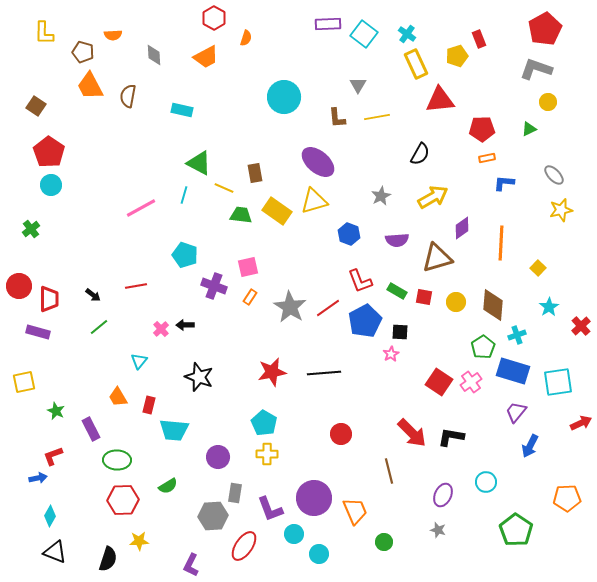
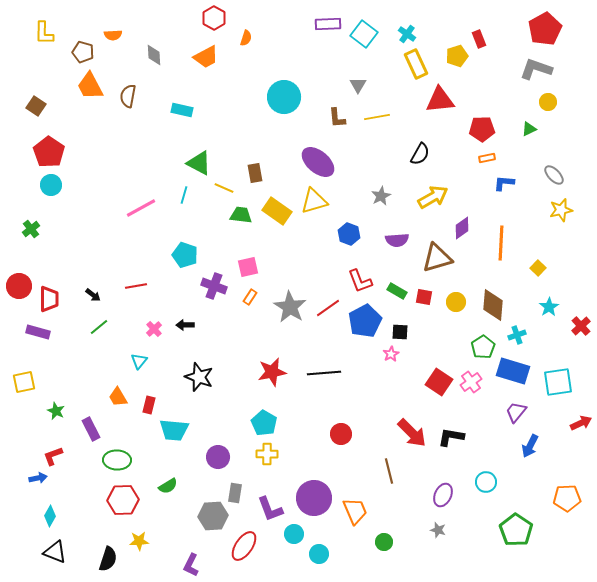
pink cross at (161, 329): moved 7 px left
